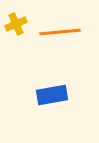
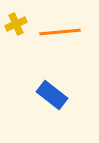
blue rectangle: rotated 48 degrees clockwise
